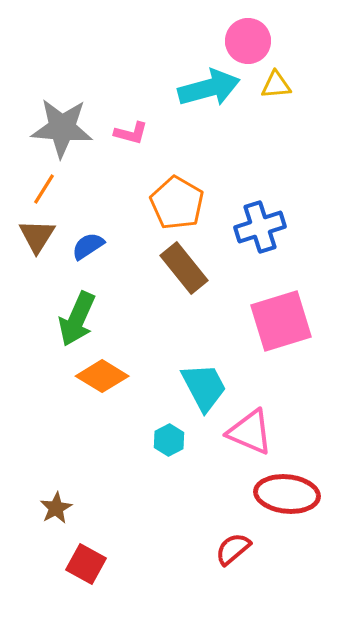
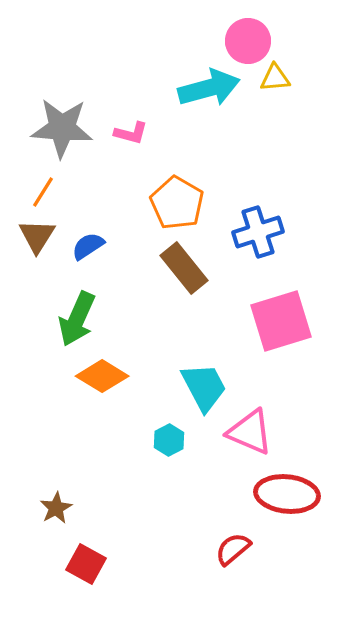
yellow triangle: moved 1 px left, 7 px up
orange line: moved 1 px left, 3 px down
blue cross: moved 2 px left, 5 px down
